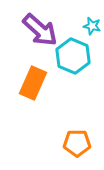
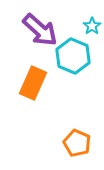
cyan star: rotated 24 degrees clockwise
orange pentagon: rotated 24 degrees clockwise
